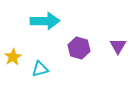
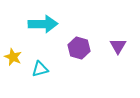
cyan arrow: moved 2 px left, 3 px down
yellow star: rotated 18 degrees counterclockwise
